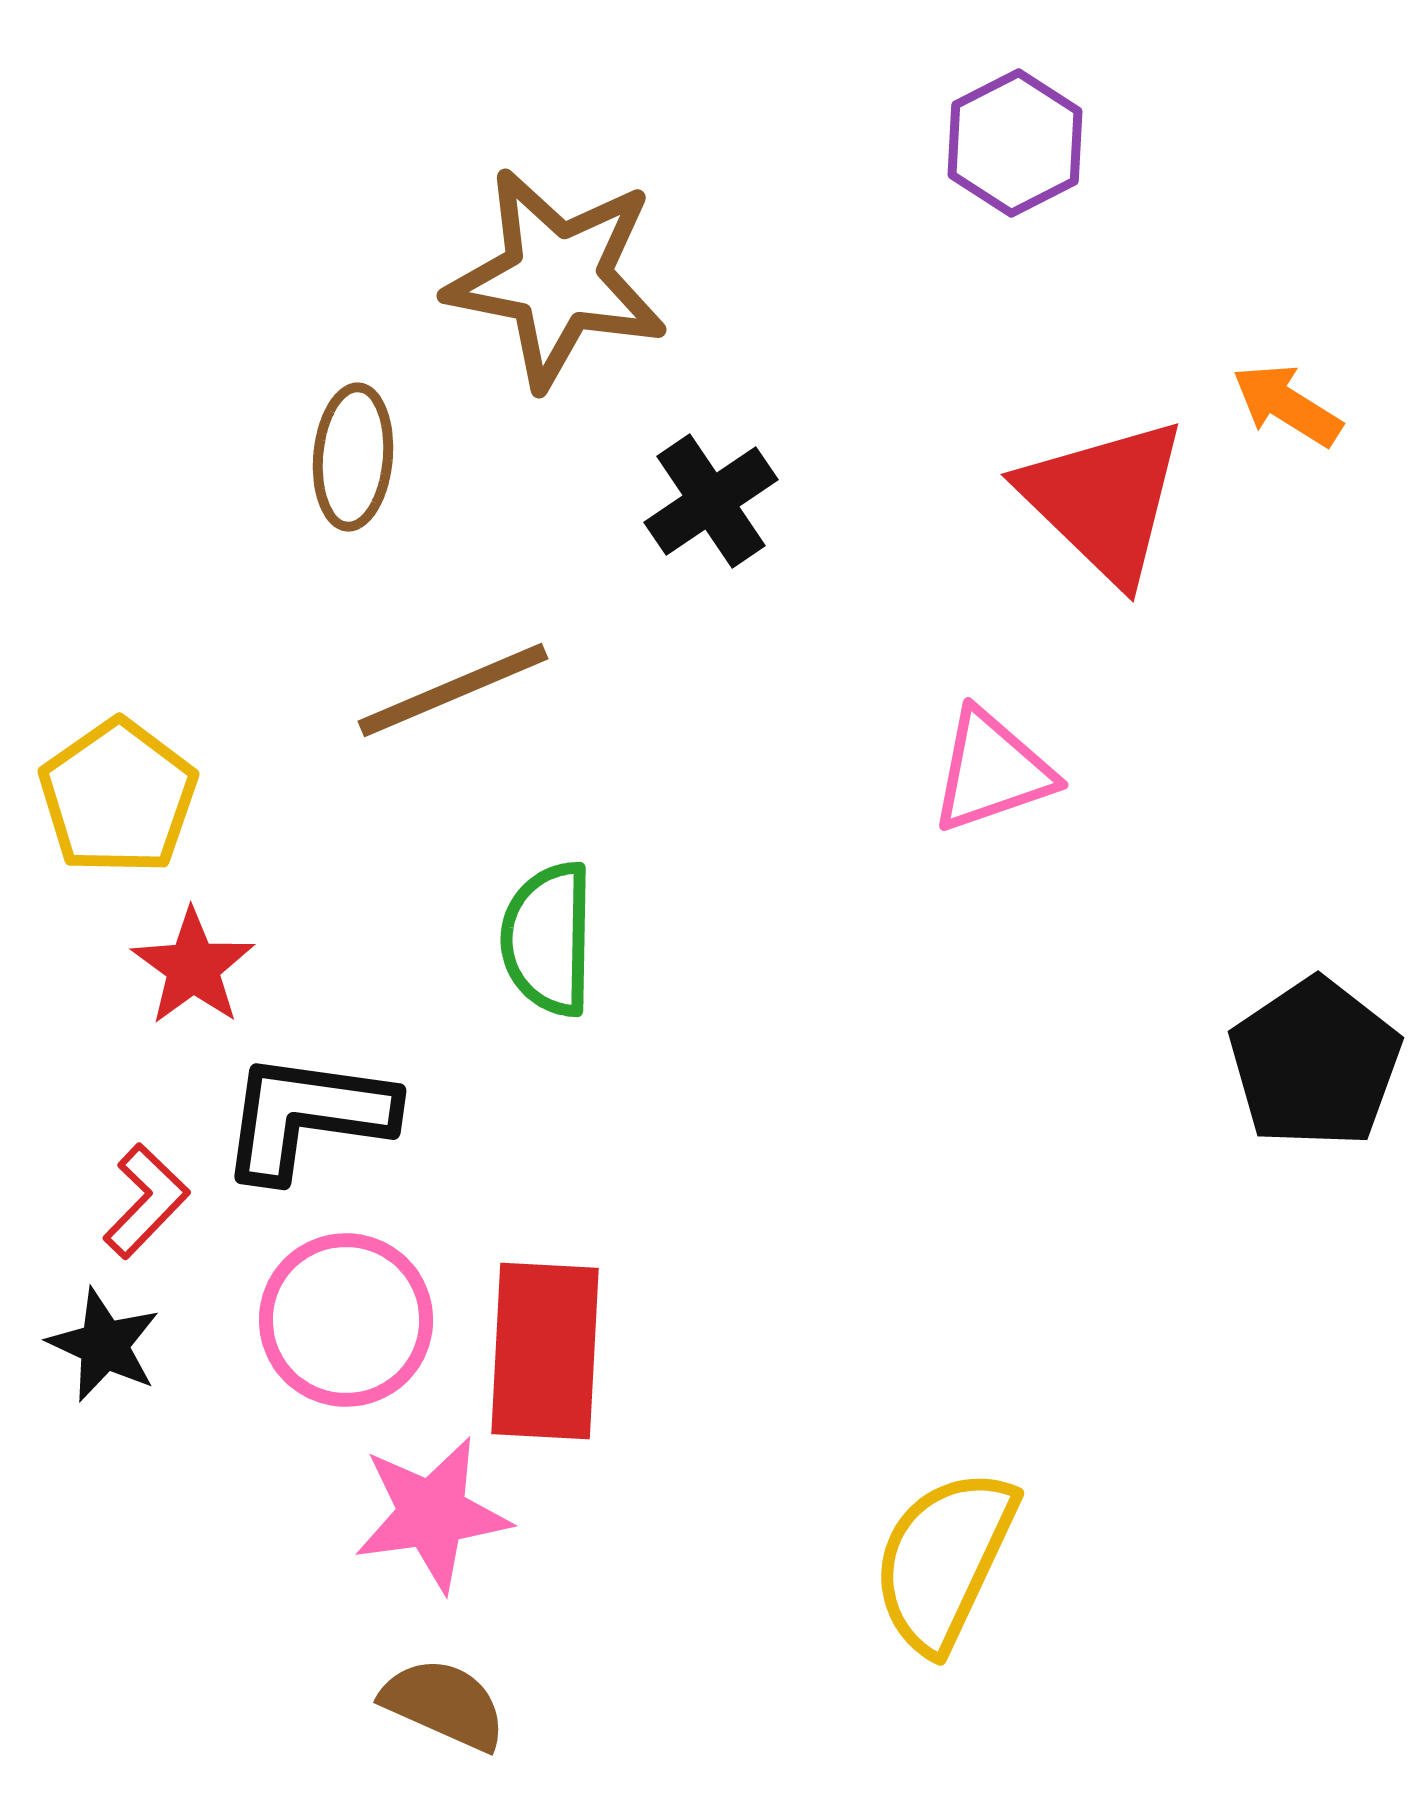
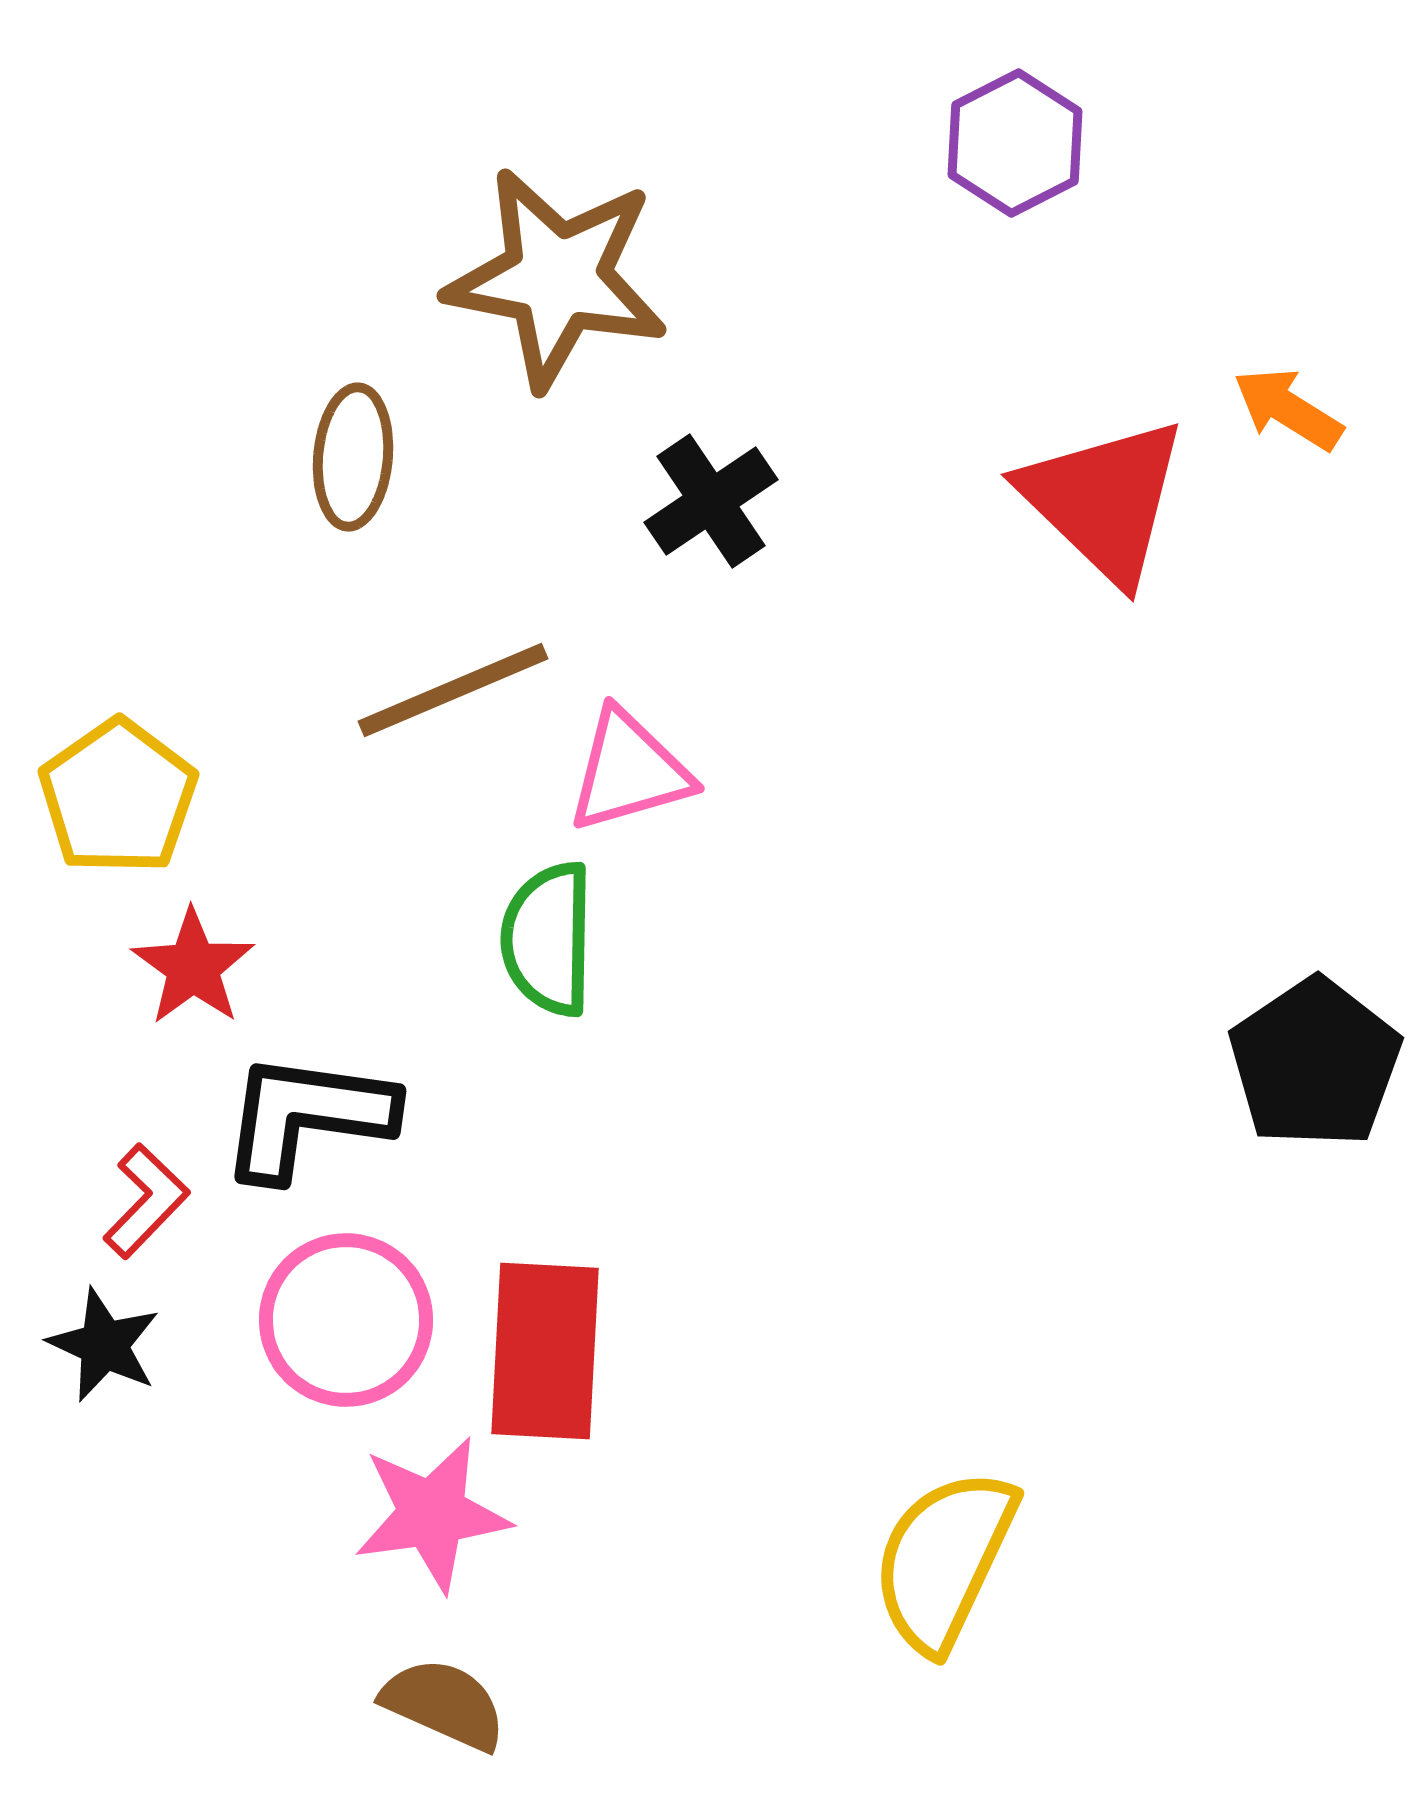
orange arrow: moved 1 px right, 4 px down
pink triangle: moved 363 px left; rotated 3 degrees clockwise
